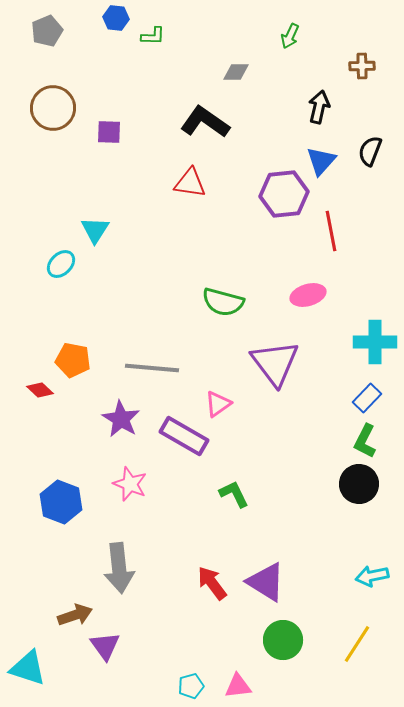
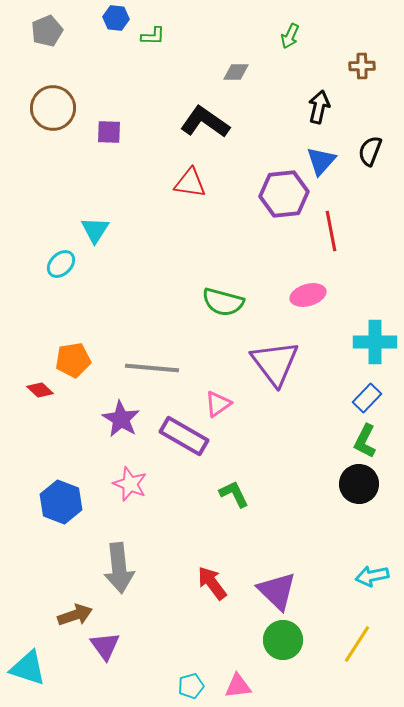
orange pentagon at (73, 360): rotated 20 degrees counterclockwise
purple triangle at (266, 582): moved 11 px right, 9 px down; rotated 12 degrees clockwise
